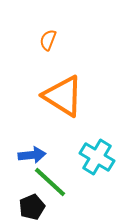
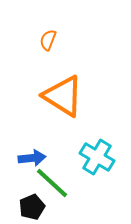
blue arrow: moved 3 px down
green line: moved 2 px right, 1 px down
